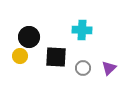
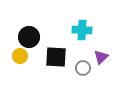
purple triangle: moved 8 px left, 11 px up
